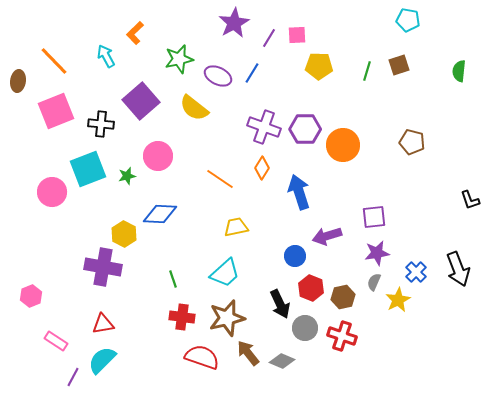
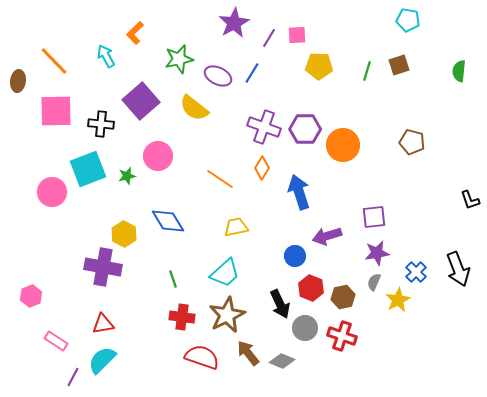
pink square at (56, 111): rotated 21 degrees clockwise
blue diamond at (160, 214): moved 8 px right, 7 px down; rotated 56 degrees clockwise
brown star at (227, 318): moved 3 px up; rotated 12 degrees counterclockwise
